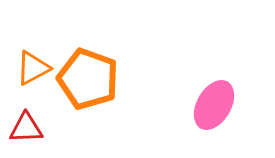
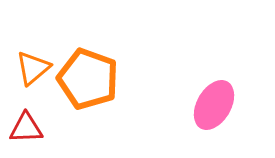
orange triangle: rotated 12 degrees counterclockwise
